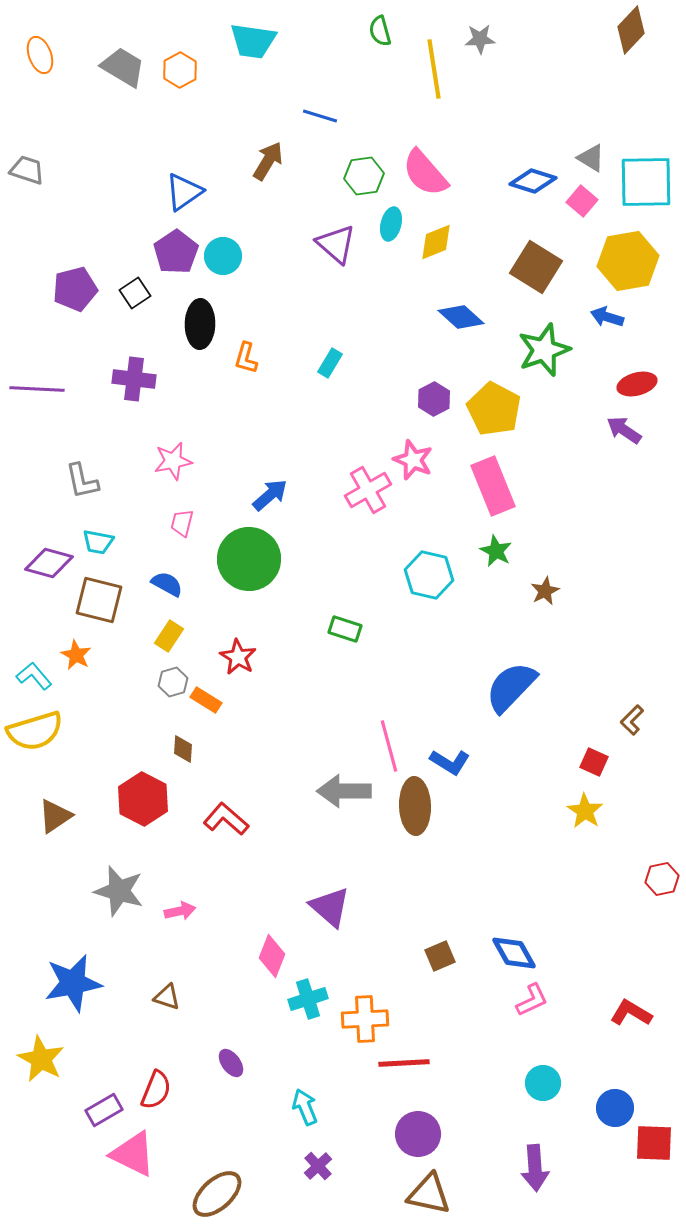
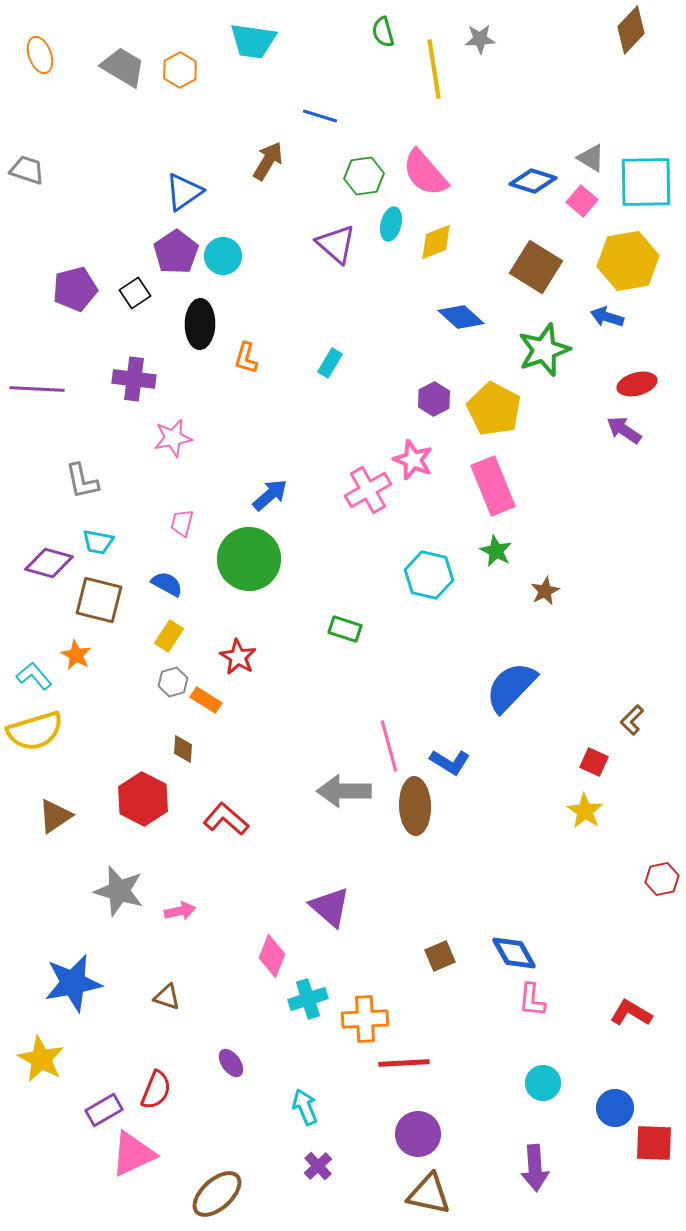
green semicircle at (380, 31): moved 3 px right, 1 px down
pink star at (173, 461): moved 23 px up
pink L-shape at (532, 1000): rotated 120 degrees clockwise
pink triangle at (133, 1154): rotated 51 degrees counterclockwise
